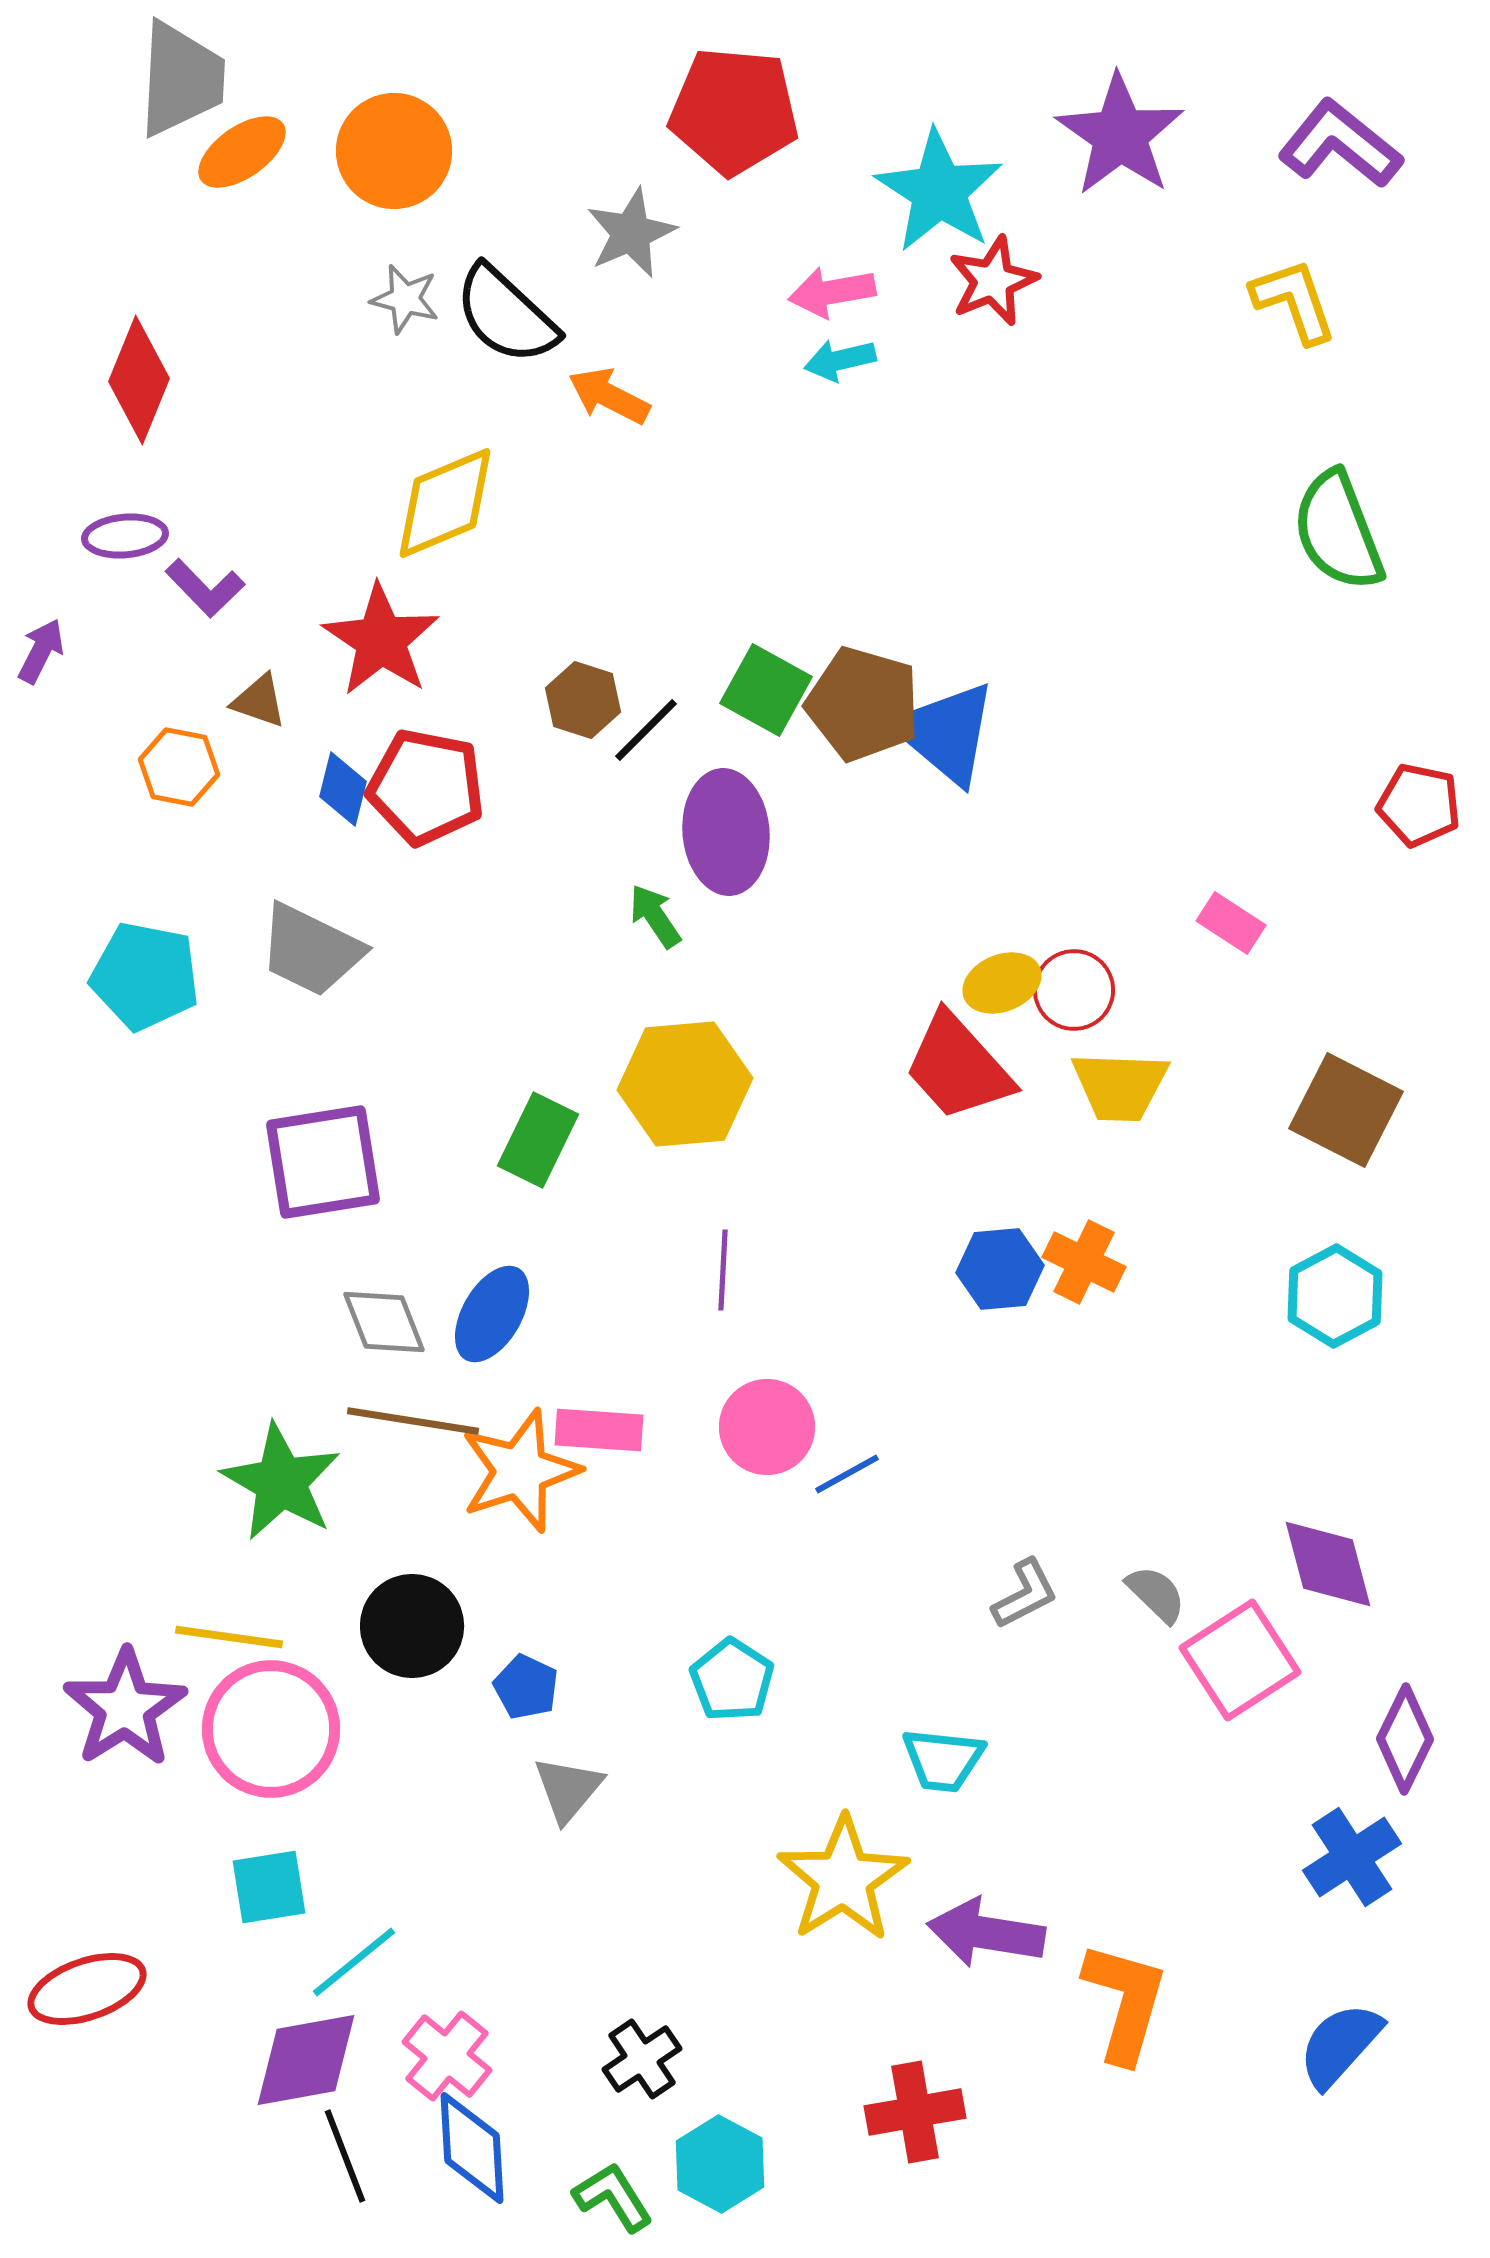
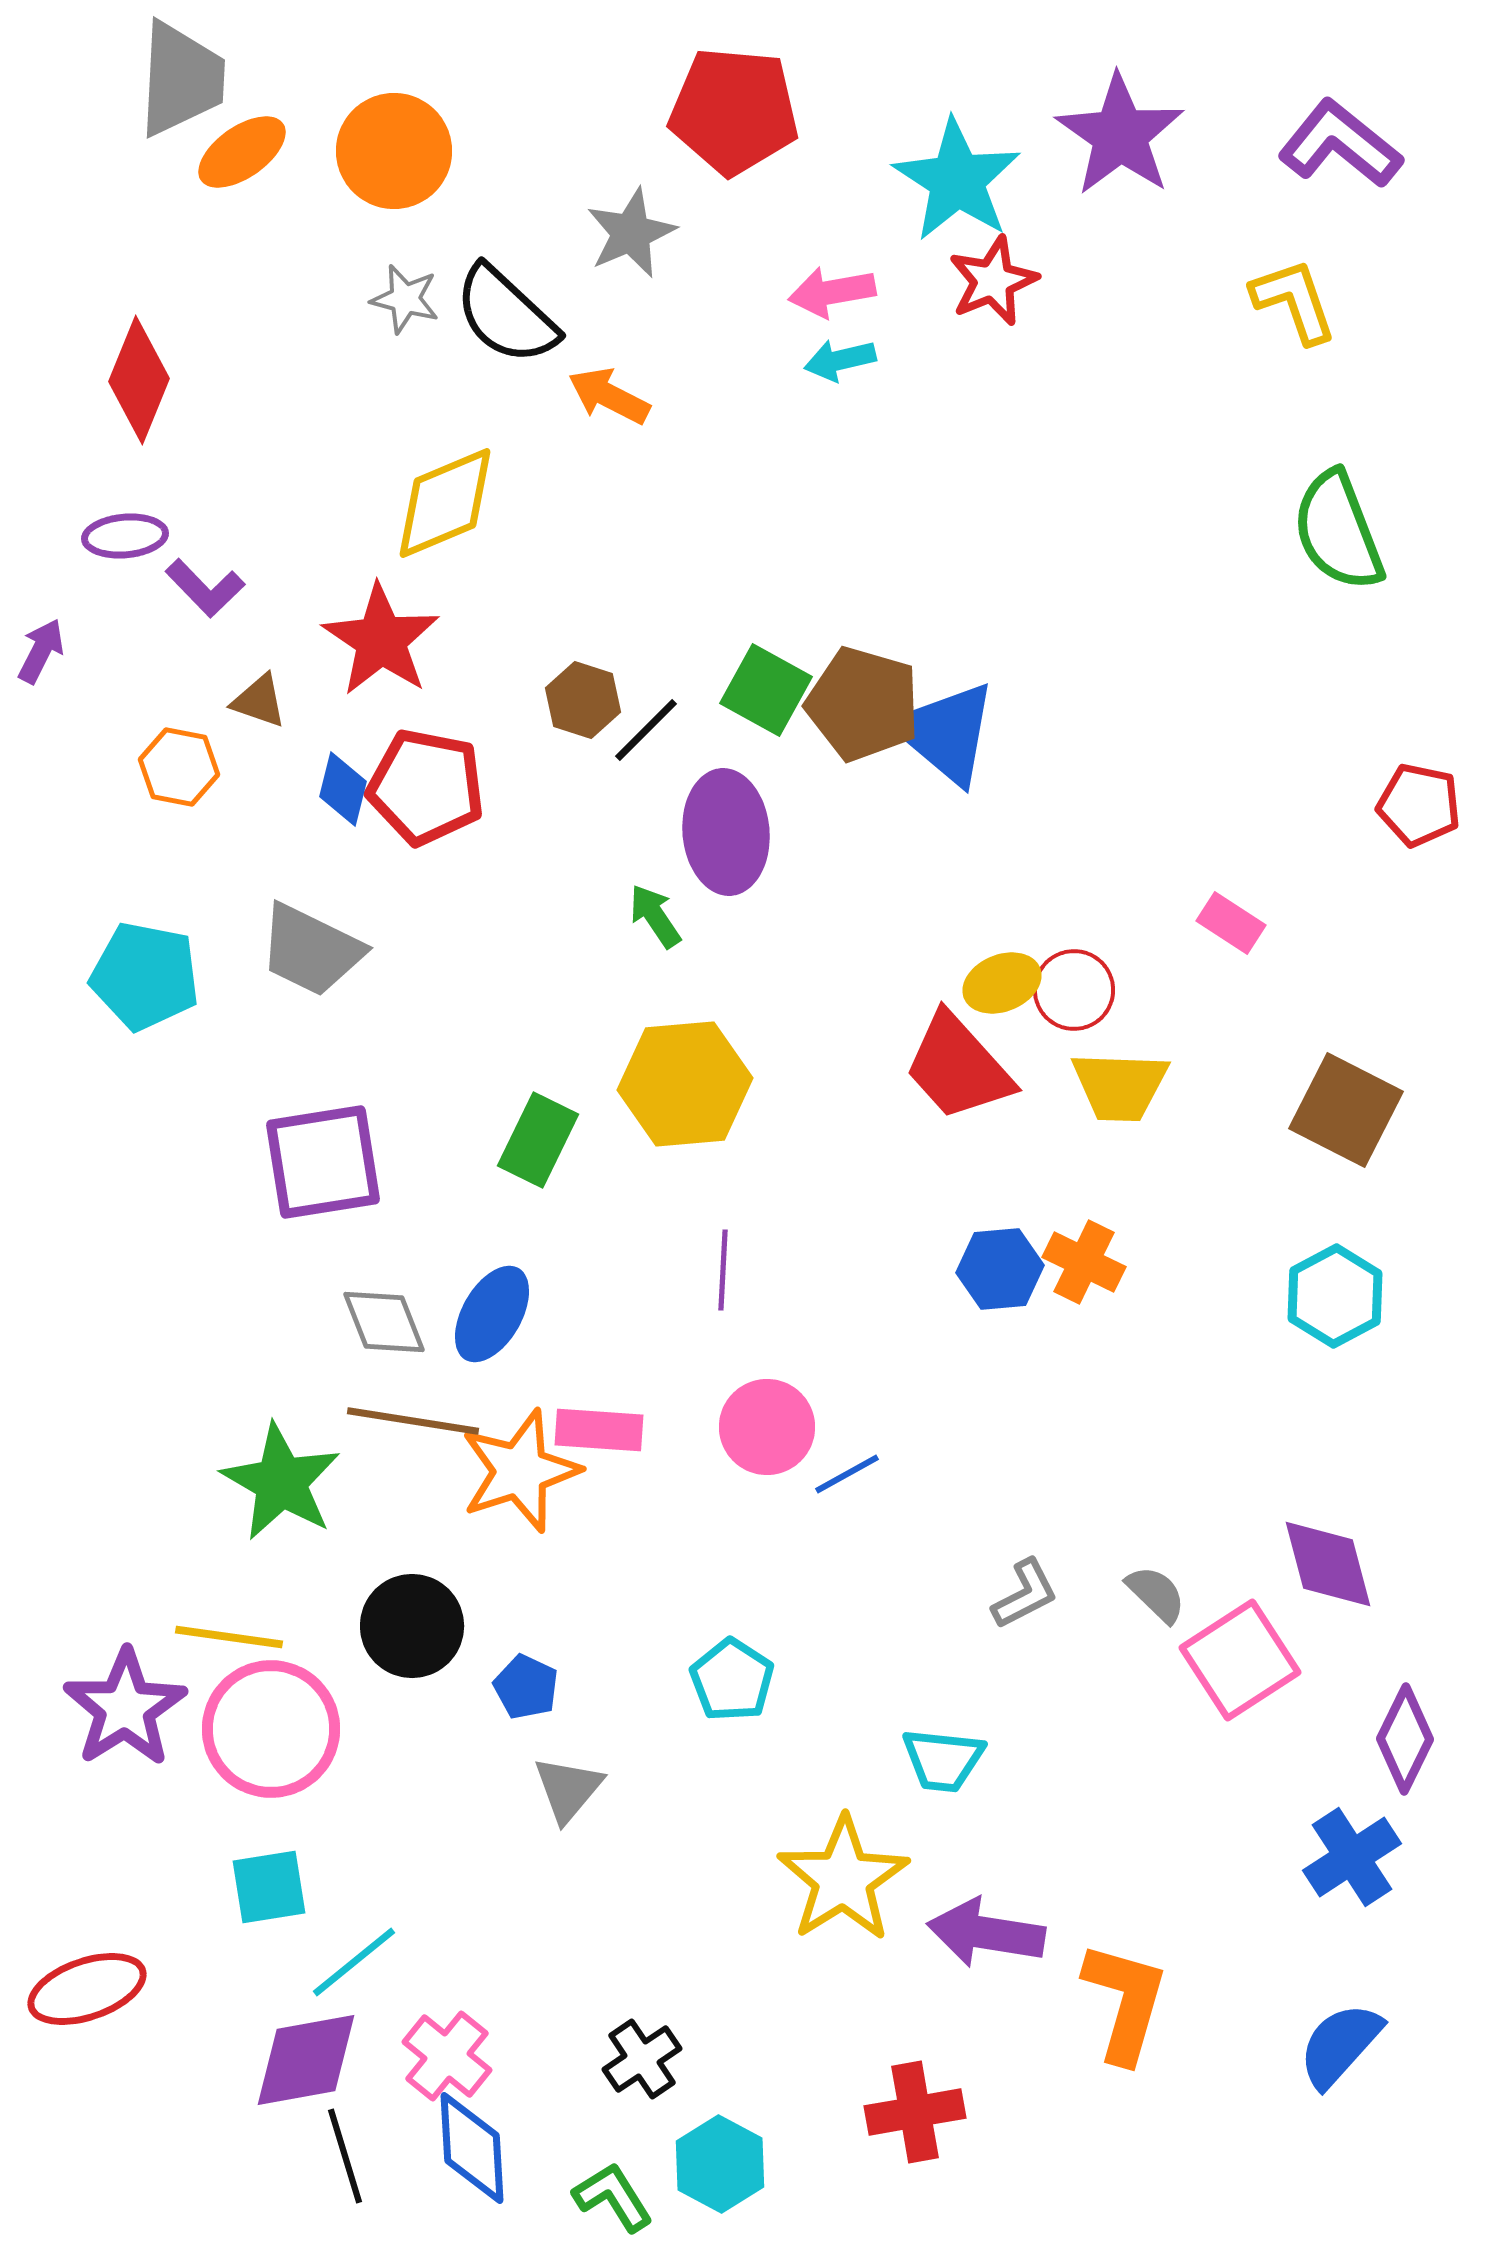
cyan star at (939, 191): moved 18 px right, 11 px up
black line at (345, 2156): rotated 4 degrees clockwise
